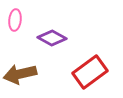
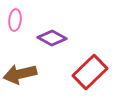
red rectangle: rotated 8 degrees counterclockwise
